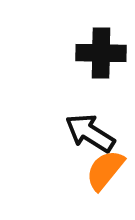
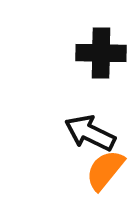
black arrow: rotated 6 degrees counterclockwise
